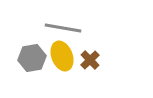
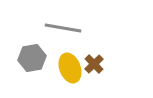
yellow ellipse: moved 8 px right, 12 px down
brown cross: moved 4 px right, 4 px down
